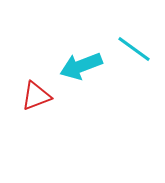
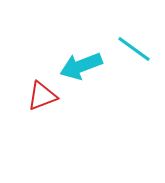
red triangle: moved 6 px right
